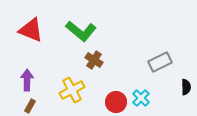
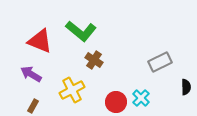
red triangle: moved 9 px right, 11 px down
purple arrow: moved 4 px right, 6 px up; rotated 60 degrees counterclockwise
brown rectangle: moved 3 px right
